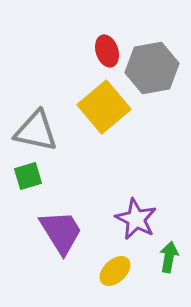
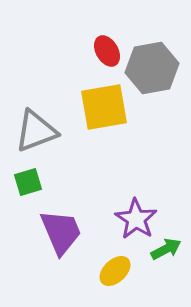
red ellipse: rotated 12 degrees counterclockwise
yellow square: rotated 30 degrees clockwise
gray triangle: rotated 33 degrees counterclockwise
green square: moved 6 px down
purple star: rotated 6 degrees clockwise
purple trapezoid: rotated 9 degrees clockwise
green arrow: moved 3 px left, 8 px up; rotated 52 degrees clockwise
